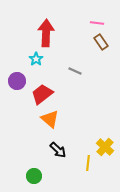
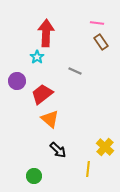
cyan star: moved 1 px right, 2 px up
yellow line: moved 6 px down
